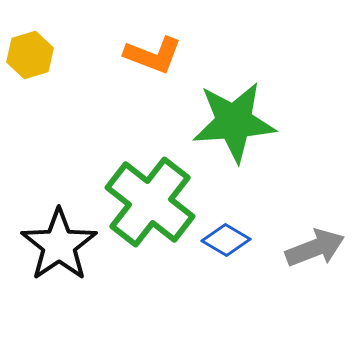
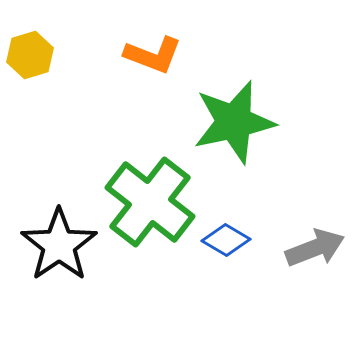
green star: rotated 8 degrees counterclockwise
